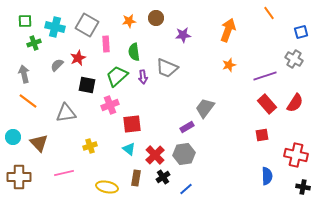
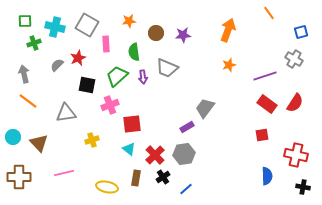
brown circle at (156, 18): moved 15 px down
red rectangle at (267, 104): rotated 12 degrees counterclockwise
yellow cross at (90, 146): moved 2 px right, 6 px up
